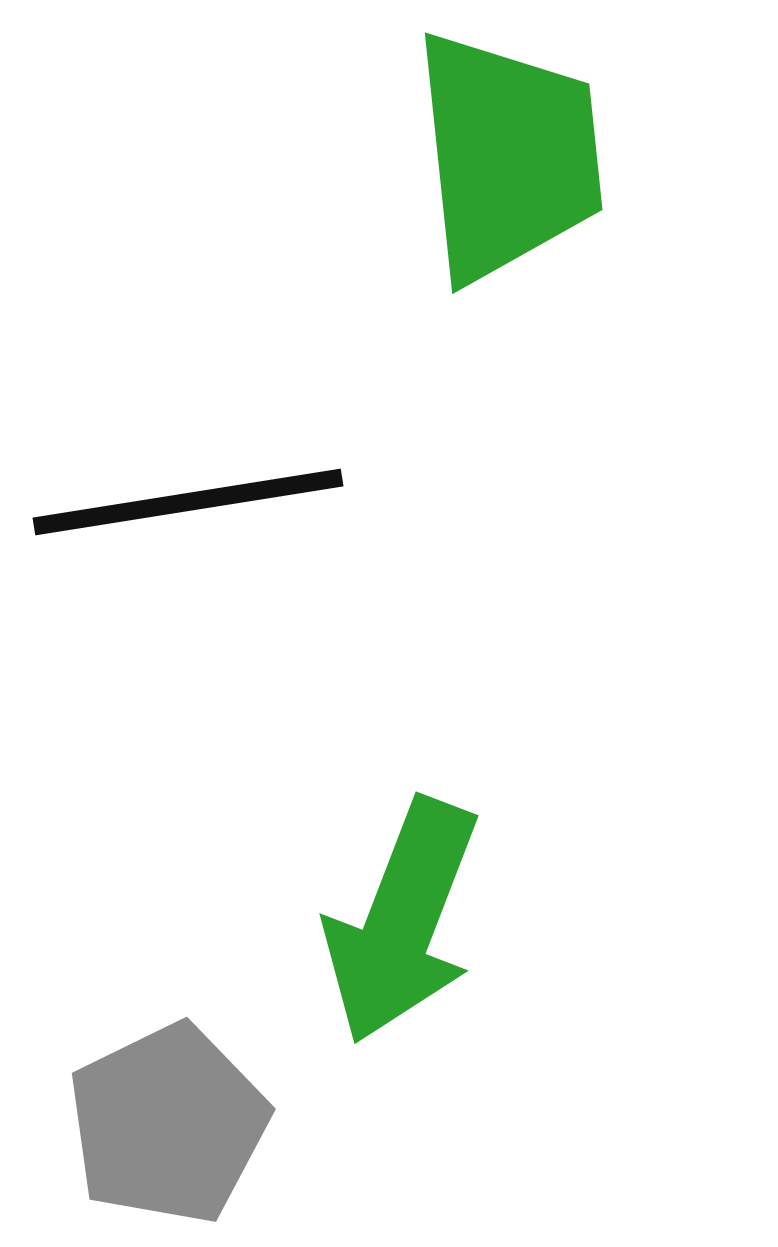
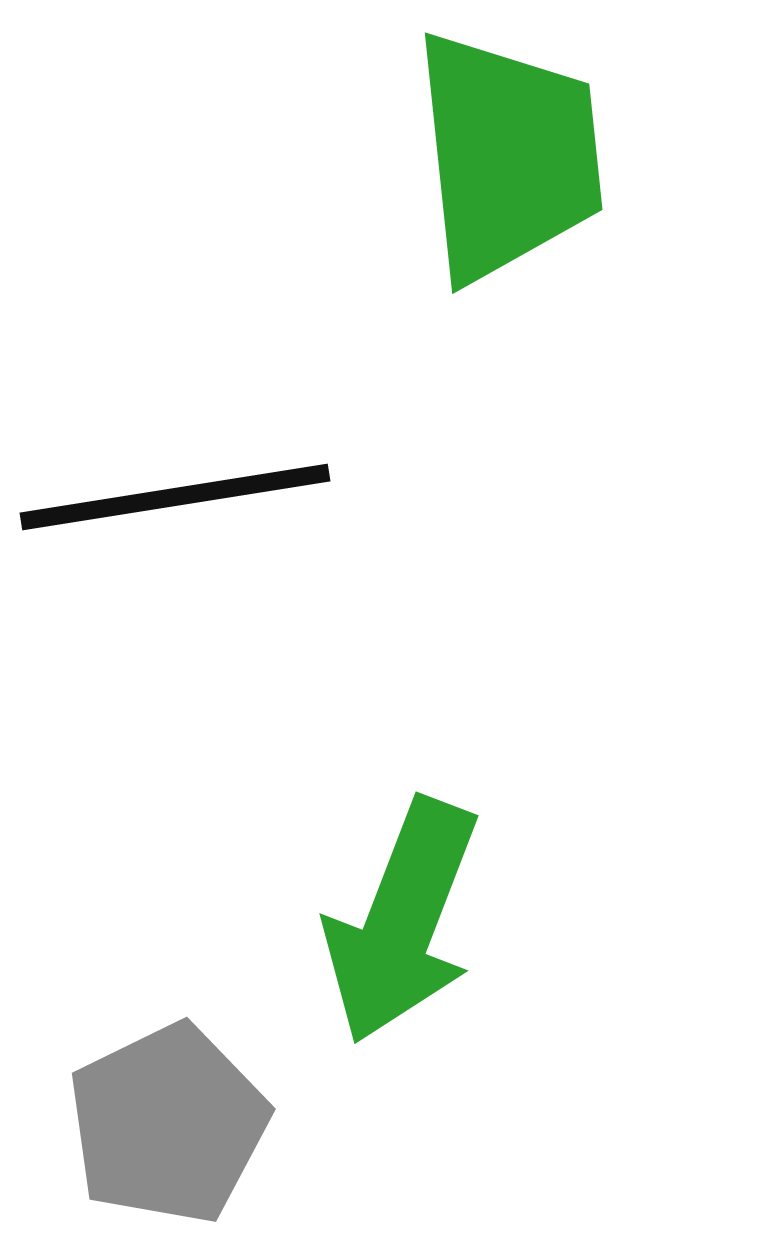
black line: moved 13 px left, 5 px up
